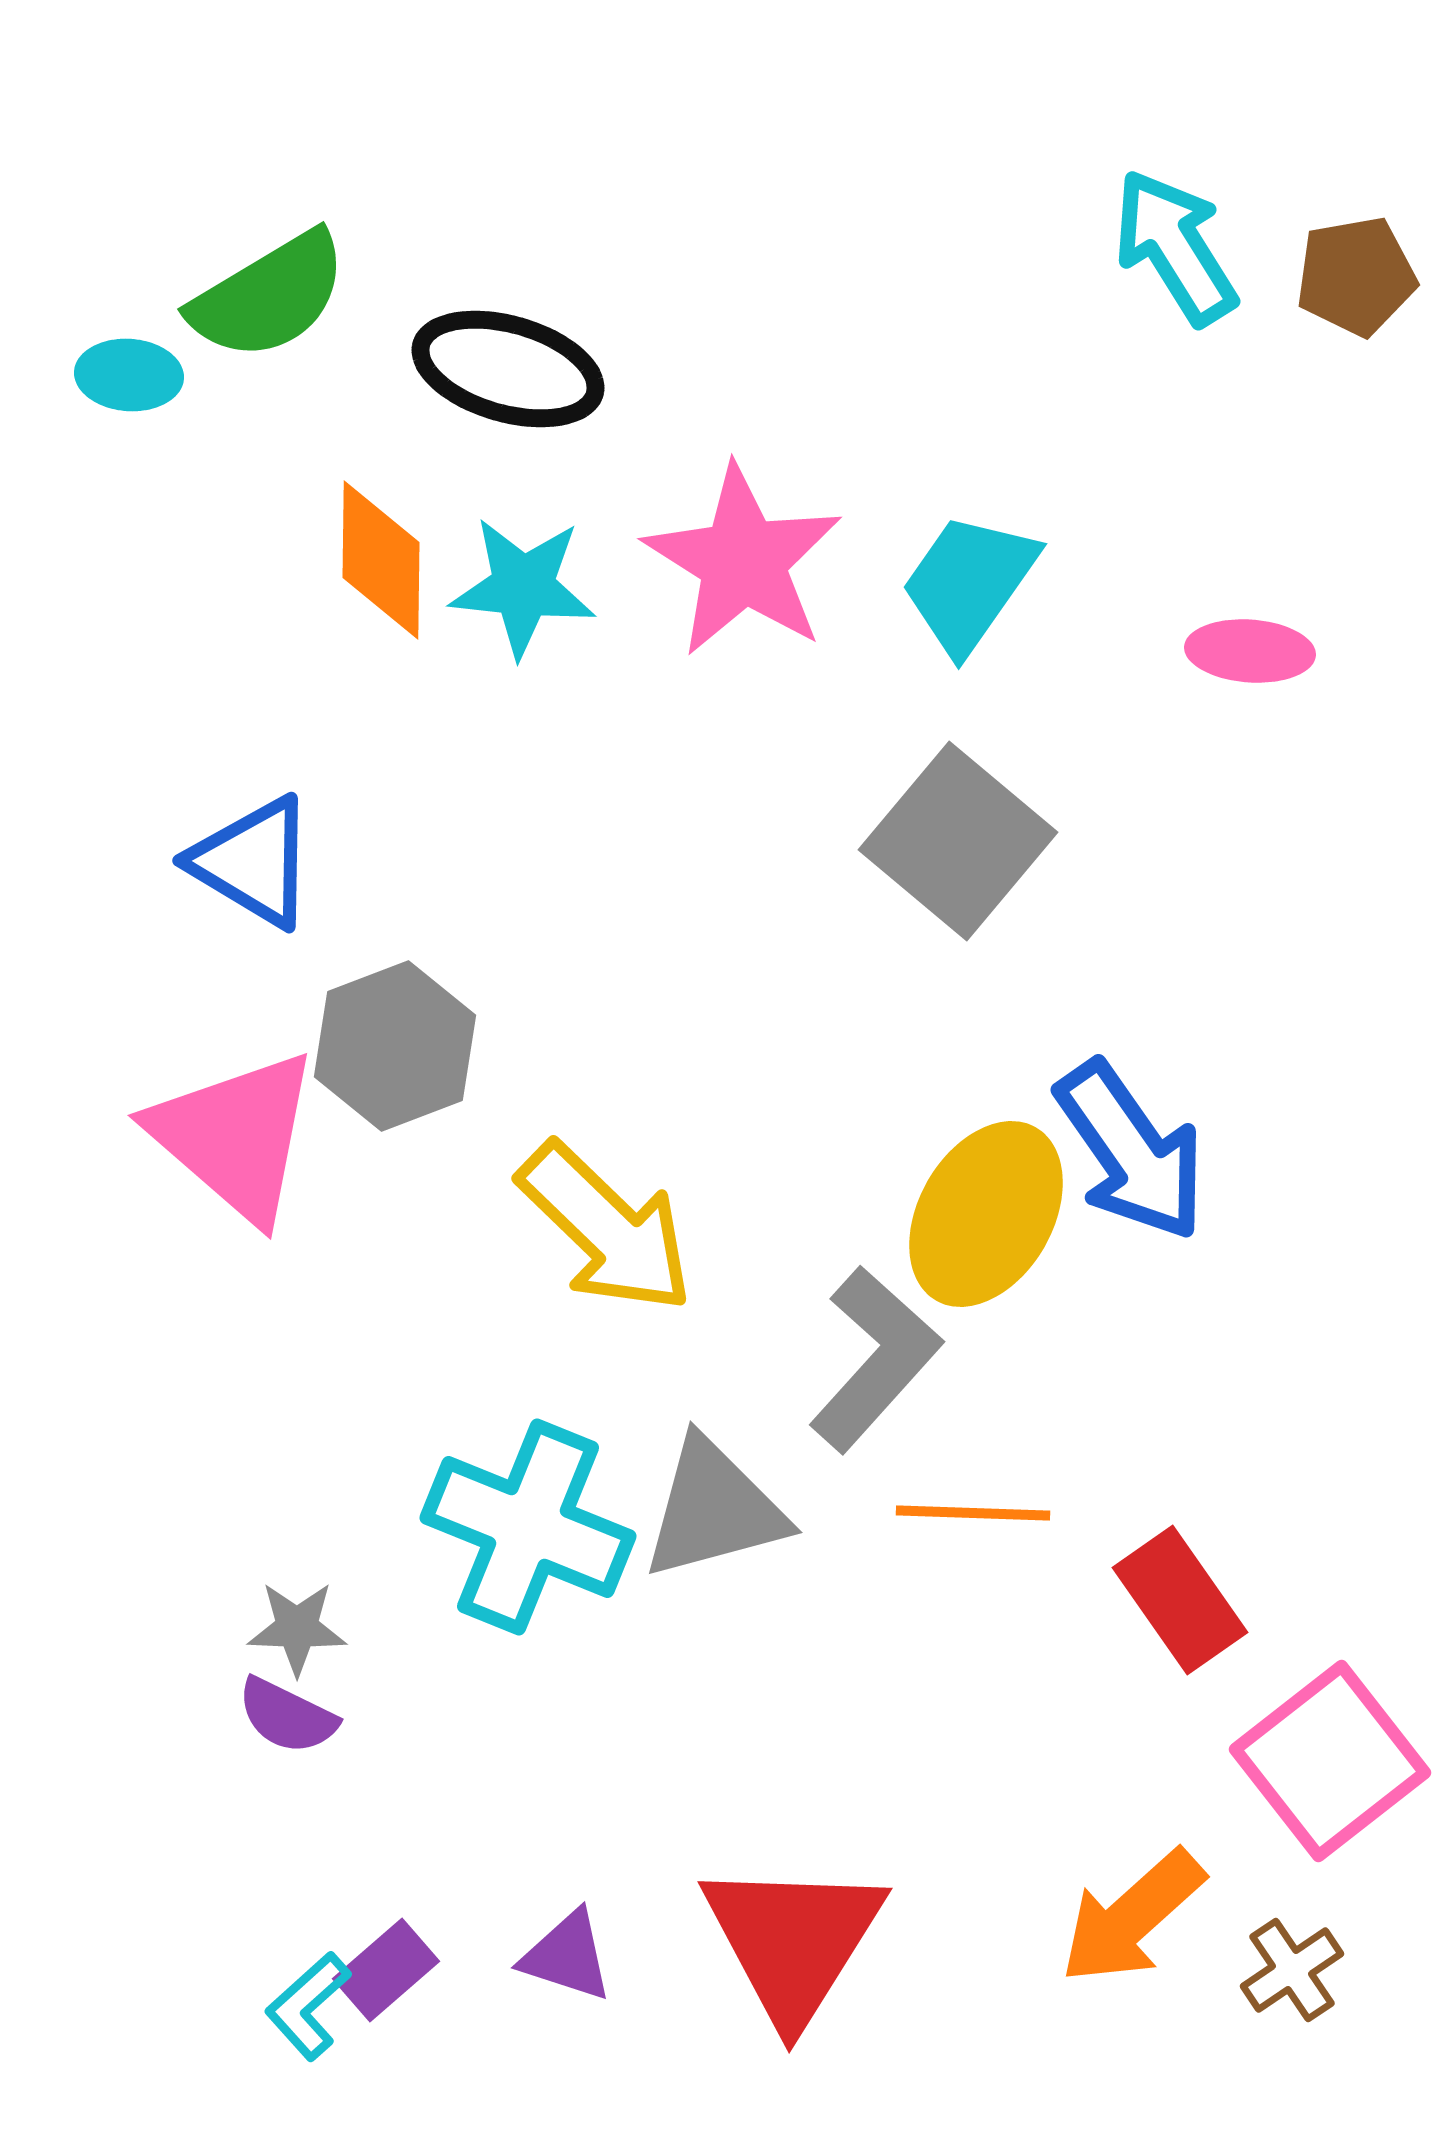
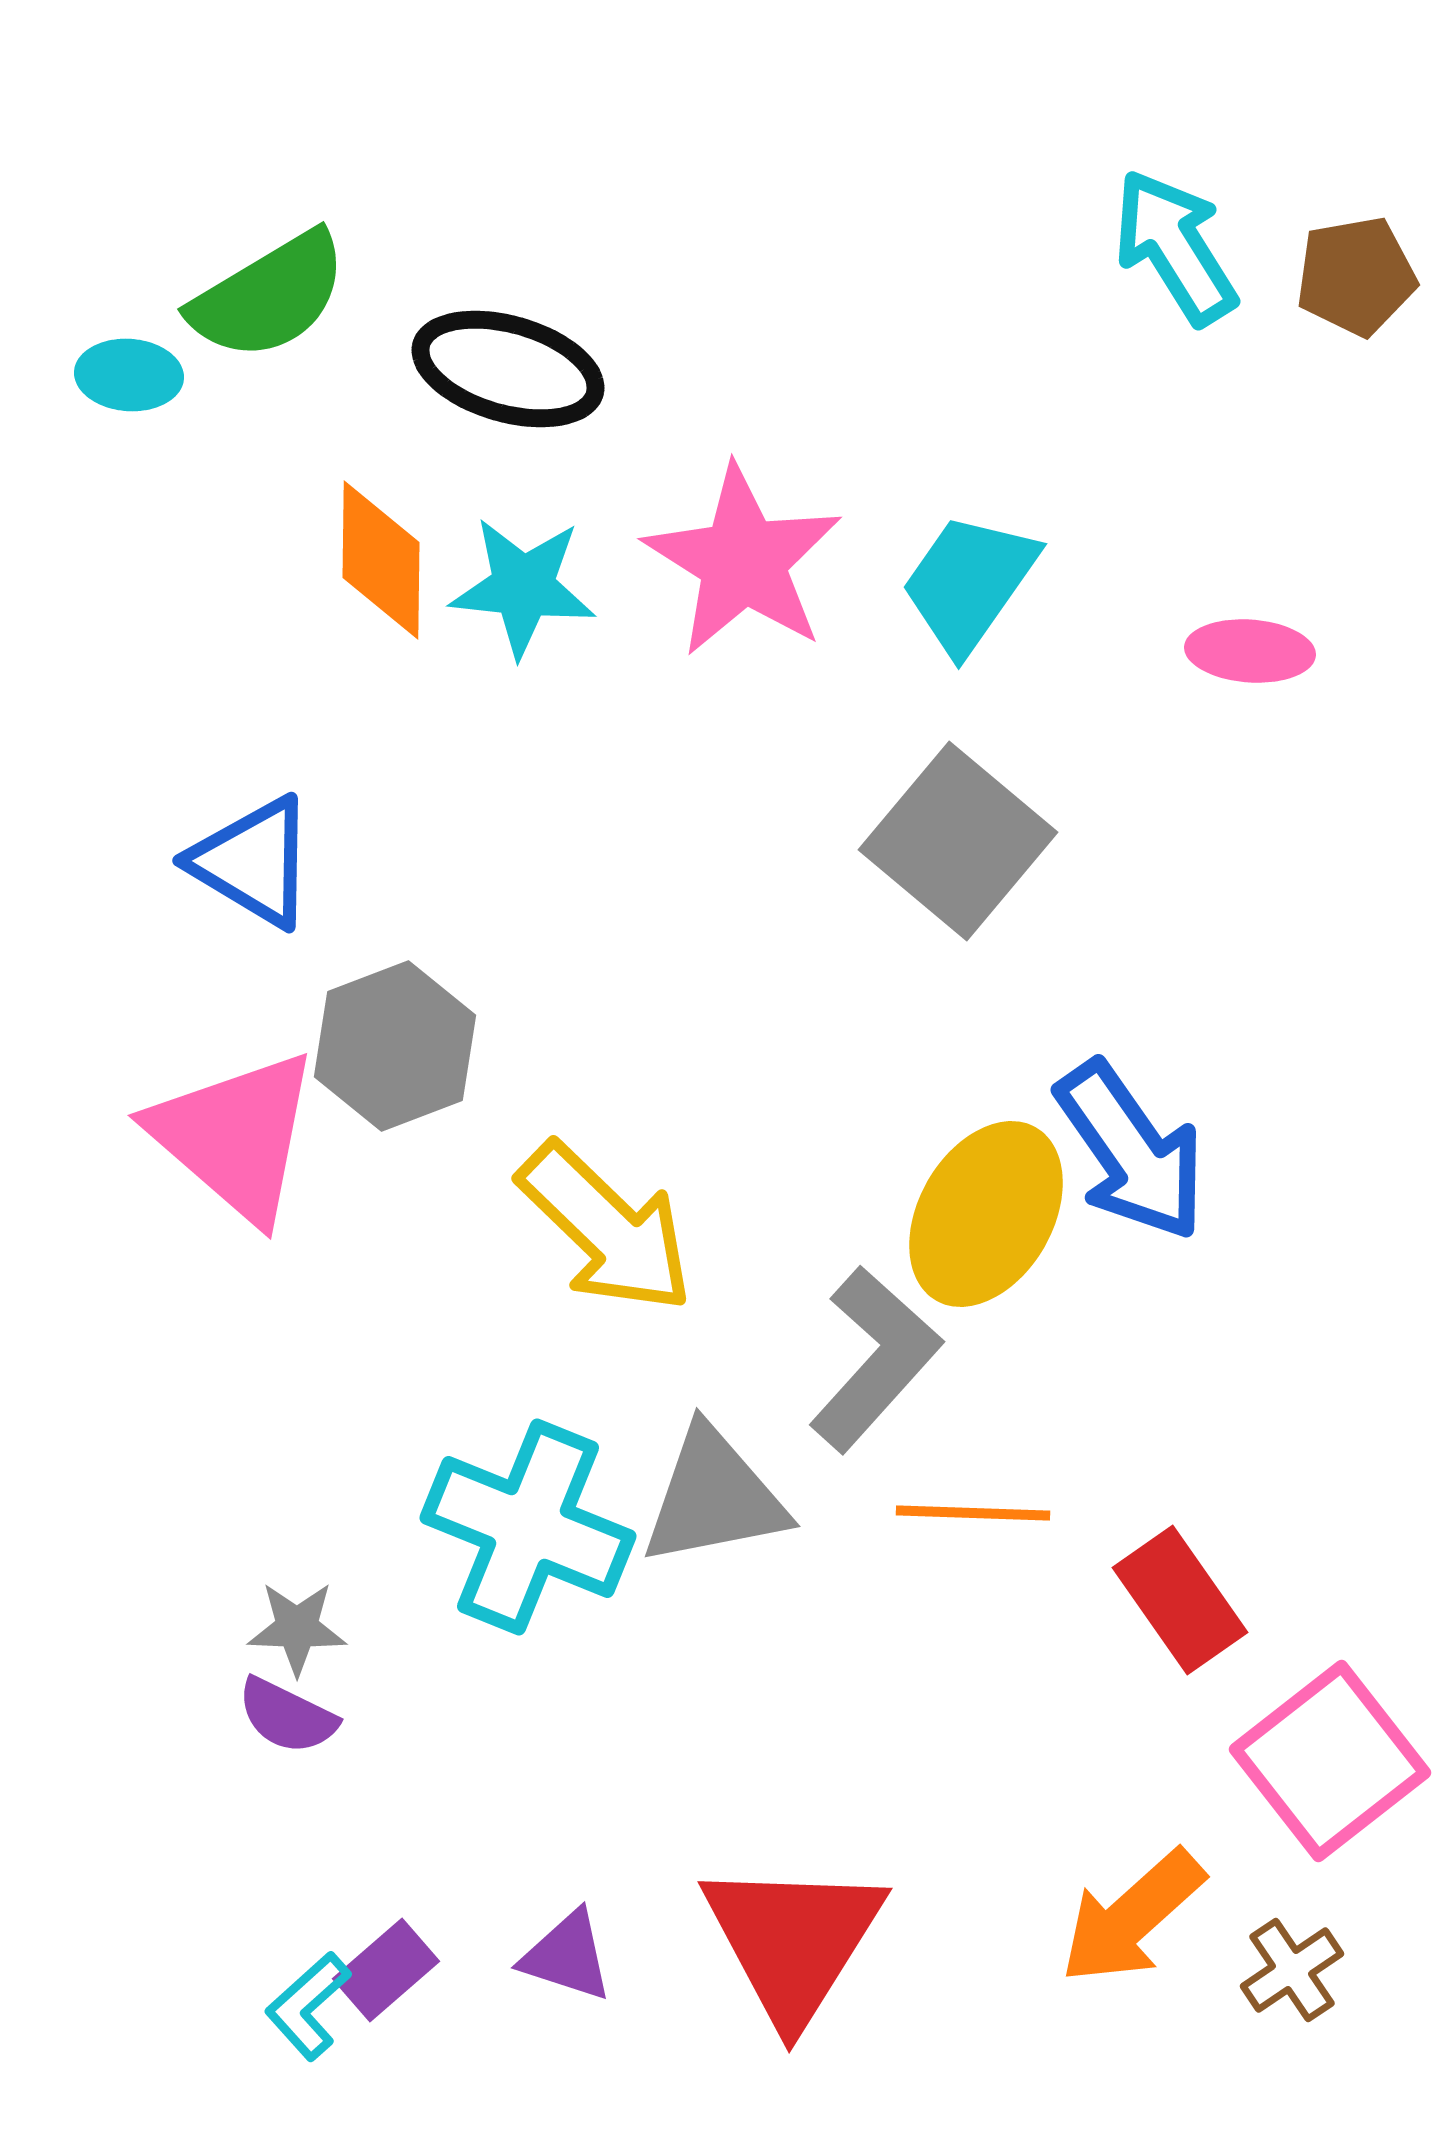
gray triangle: moved 12 px up; rotated 4 degrees clockwise
